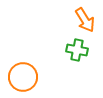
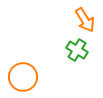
green cross: rotated 20 degrees clockwise
